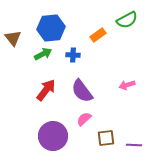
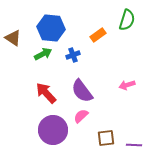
green semicircle: rotated 45 degrees counterclockwise
blue hexagon: rotated 12 degrees clockwise
brown triangle: rotated 18 degrees counterclockwise
blue cross: rotated 24 degrees counterclockwise
red arrow: moved 3 px down; rotated 80 degrees counterclockwise
pink semicircle: moved 3 px left, 3 px up
purple circle: moved 6 px up
